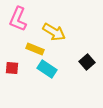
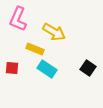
black square: moved 1 px right, 6 px down; rotated 14 degrees counterclockwise
